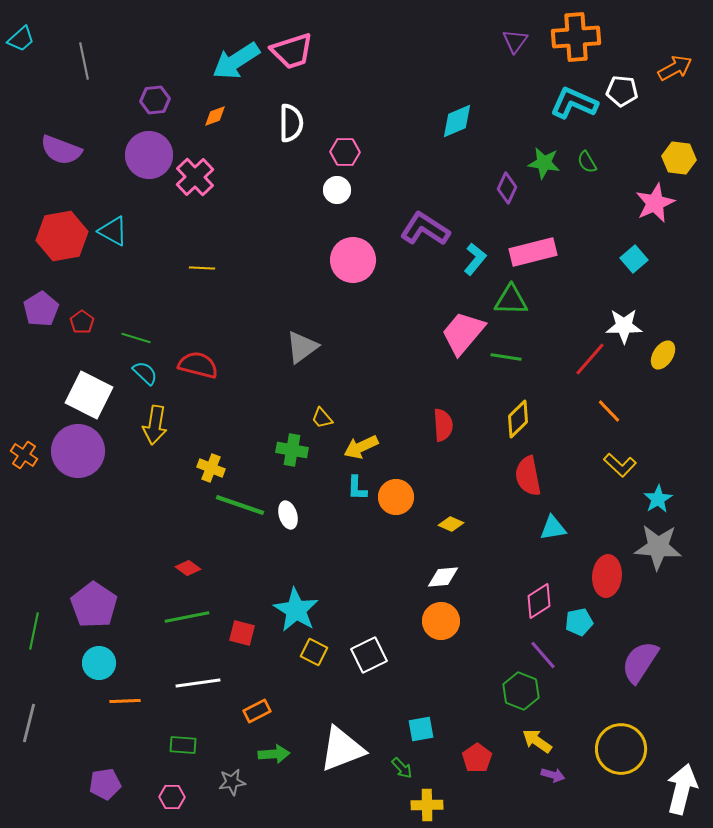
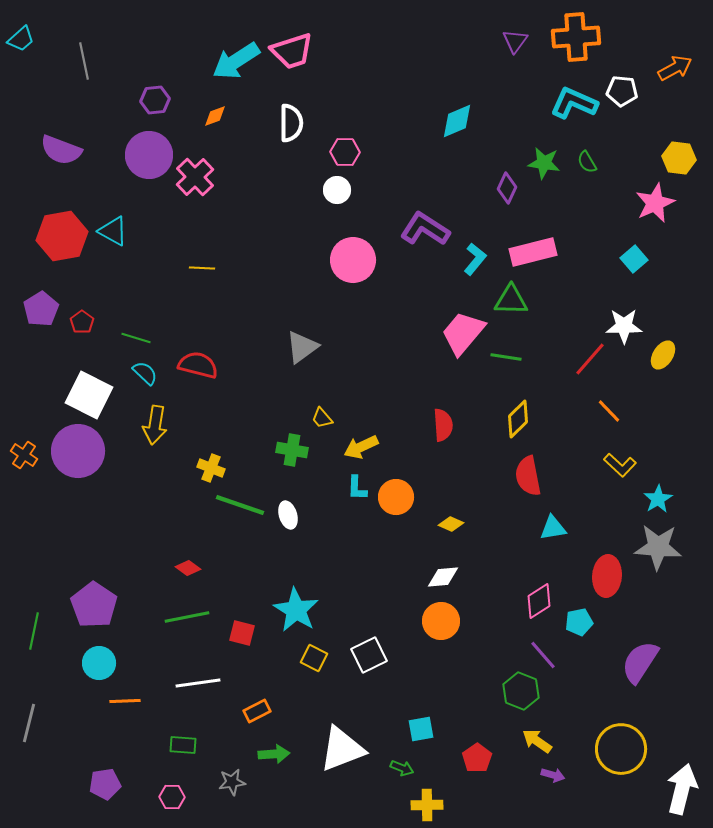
yellow square at (314, 652): moved 6 px down
green arrow at (402, 768): rotated 25 degrees counterclockwise
